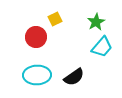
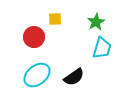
yellow square: rotated 24 degrees clockwise
red circle: moved 2 px left
cyan trapezoid: moved 1 px down; rotated 25 degrees counterclockwise
cyan ellipse: rotated 36 degrees counterclockwise
